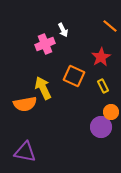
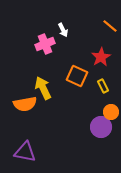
orange square: moved 3 px right
